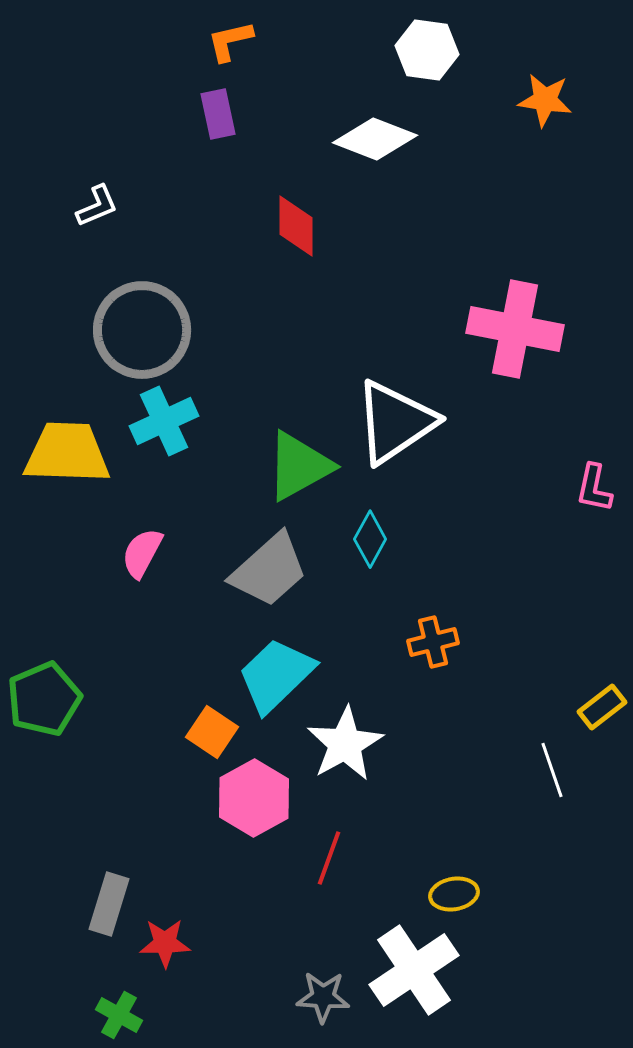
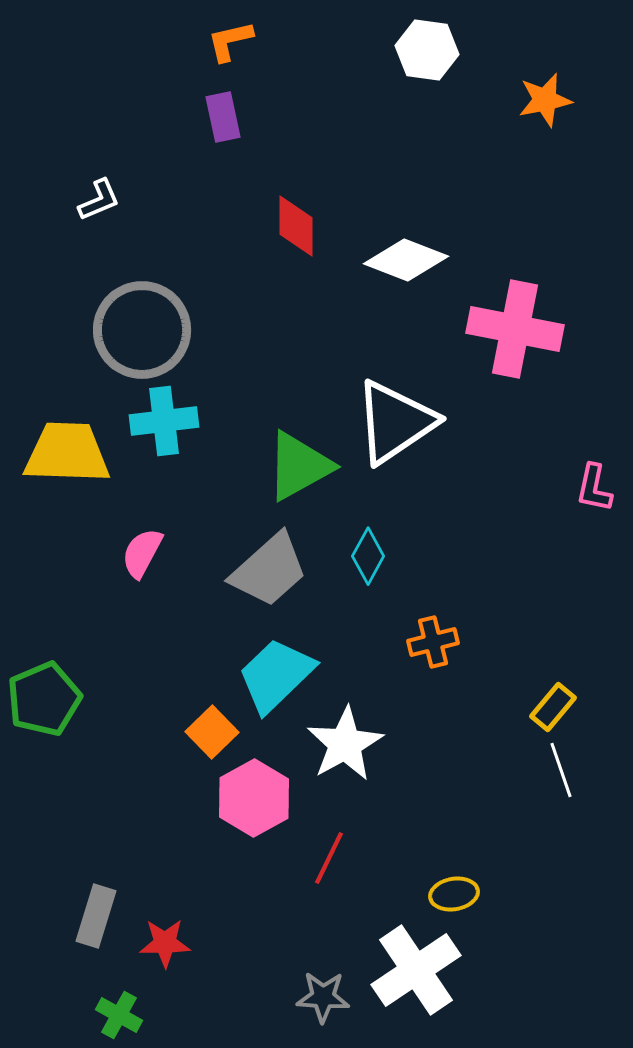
orange star: rotated 20 degrees counterclockwise
purple rectangle: moved 5 px right, 3 px down
white diamond: moved 31 px right, 121 px down
white L-shape: moved 2 px right, 6 px up
cyan cross: rotated 18 degrees clockwise
cyan diamond: moved 2 px left, 17 px down
yellow rectangle: moved 49 px left; rotated 12 degrees counterclockwise
orange square: rotated 12 degrees clockwise
white line: moved 9 px right
red line: rotated 6 degrees clockwise
gray rectangle: moved 13 px left, 12 px down
white cross: moved 2 px right
